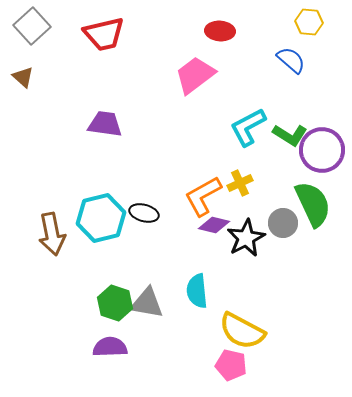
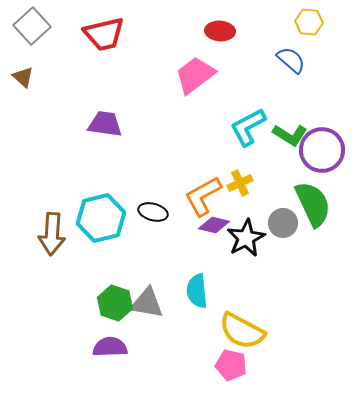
black ellipse: moved 9 px right, 1 px up
brown arrow: rotated 15 degrees clockwise
